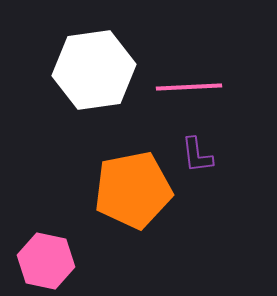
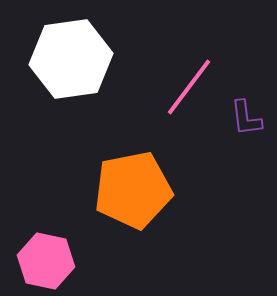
white hexagon: moved 23 px left, 11 px up
pink line: rotated 50 degrees counterclockwise
purple L-shape: moved 49 px right, 37 px up
